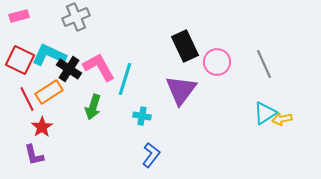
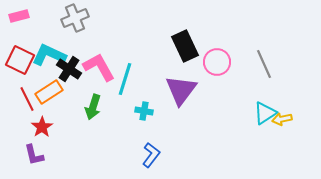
gray cross: moved 1 px left, 1 px down
cyan cross: moved 2 px right, 5 px up
